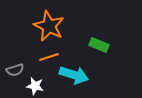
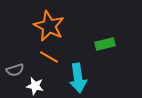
green rectangle: moved 6 px right, 1 px up; rotated 36 degrees counterclockwise
orange line: rotated 48 degrees clockwise
cyan arrow: moved 4 px right, 3 px down; rotated 64 degrees clockwise
